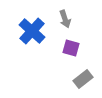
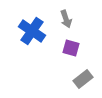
gray arrow: moved 1 px right
blue cross: rotated 8 degrees counterclockwise
